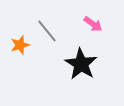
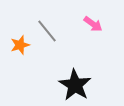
black star: moved 6 px left, 21 px down
